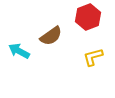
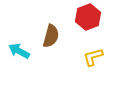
brown semicircle: rotated 40 degrees counterclockwise
